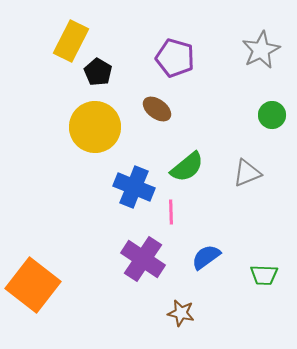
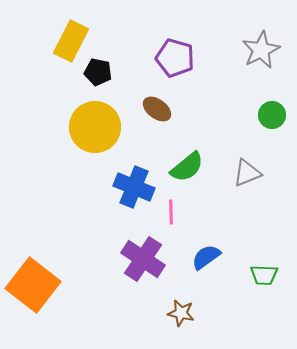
black pentagon: rotated 20 degrees counterclockwise
